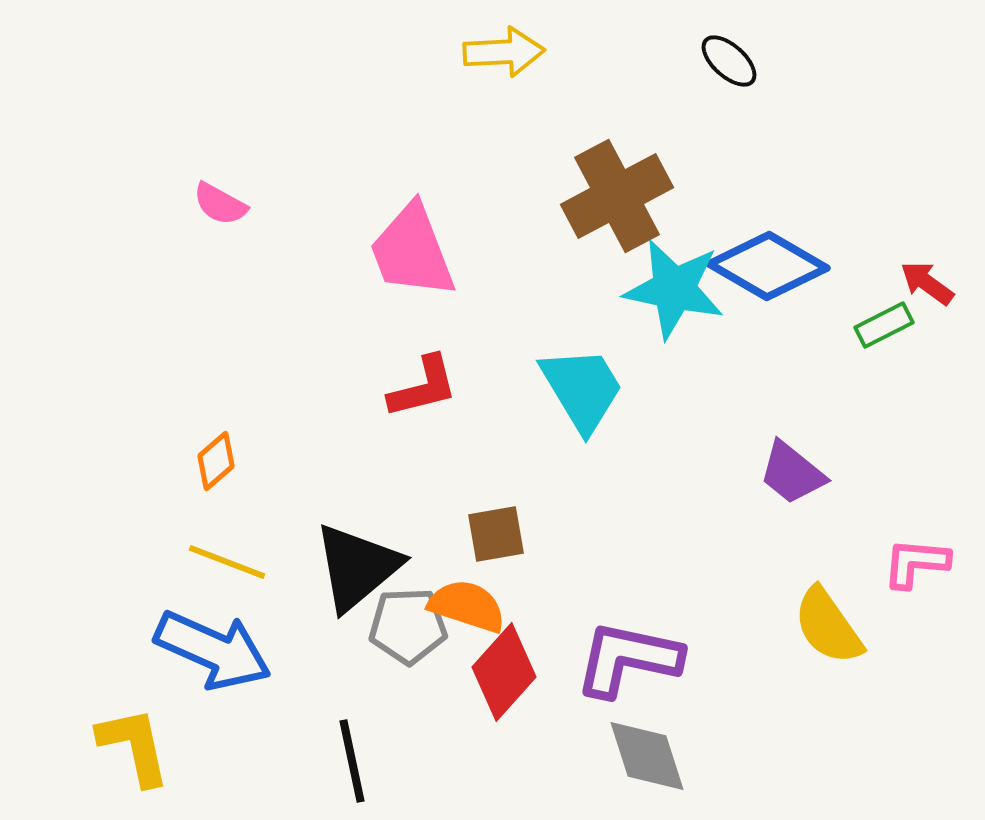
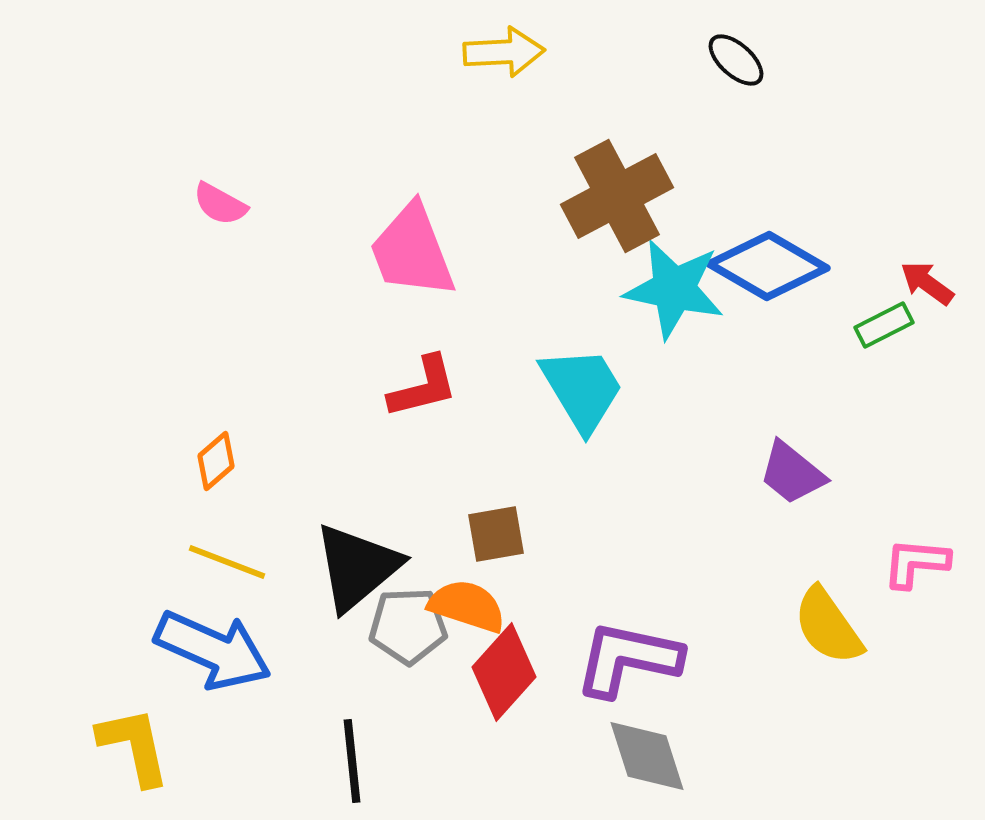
black ellipse: moved 7 px right, 1 px up
black line: rotated 6 degrees clockwise
